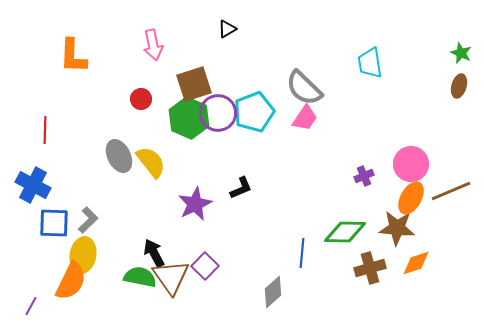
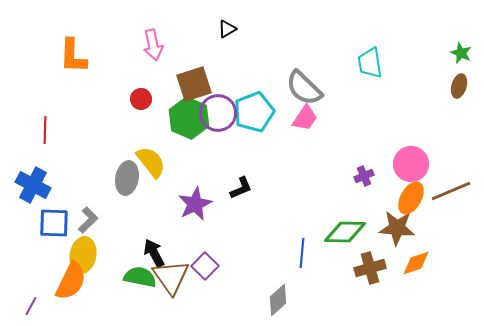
gray ellipse: moved 8 px right, 22 px down; rotated 36 degrees clockwise
gray diamond: moved 5 px right, 8 px down
